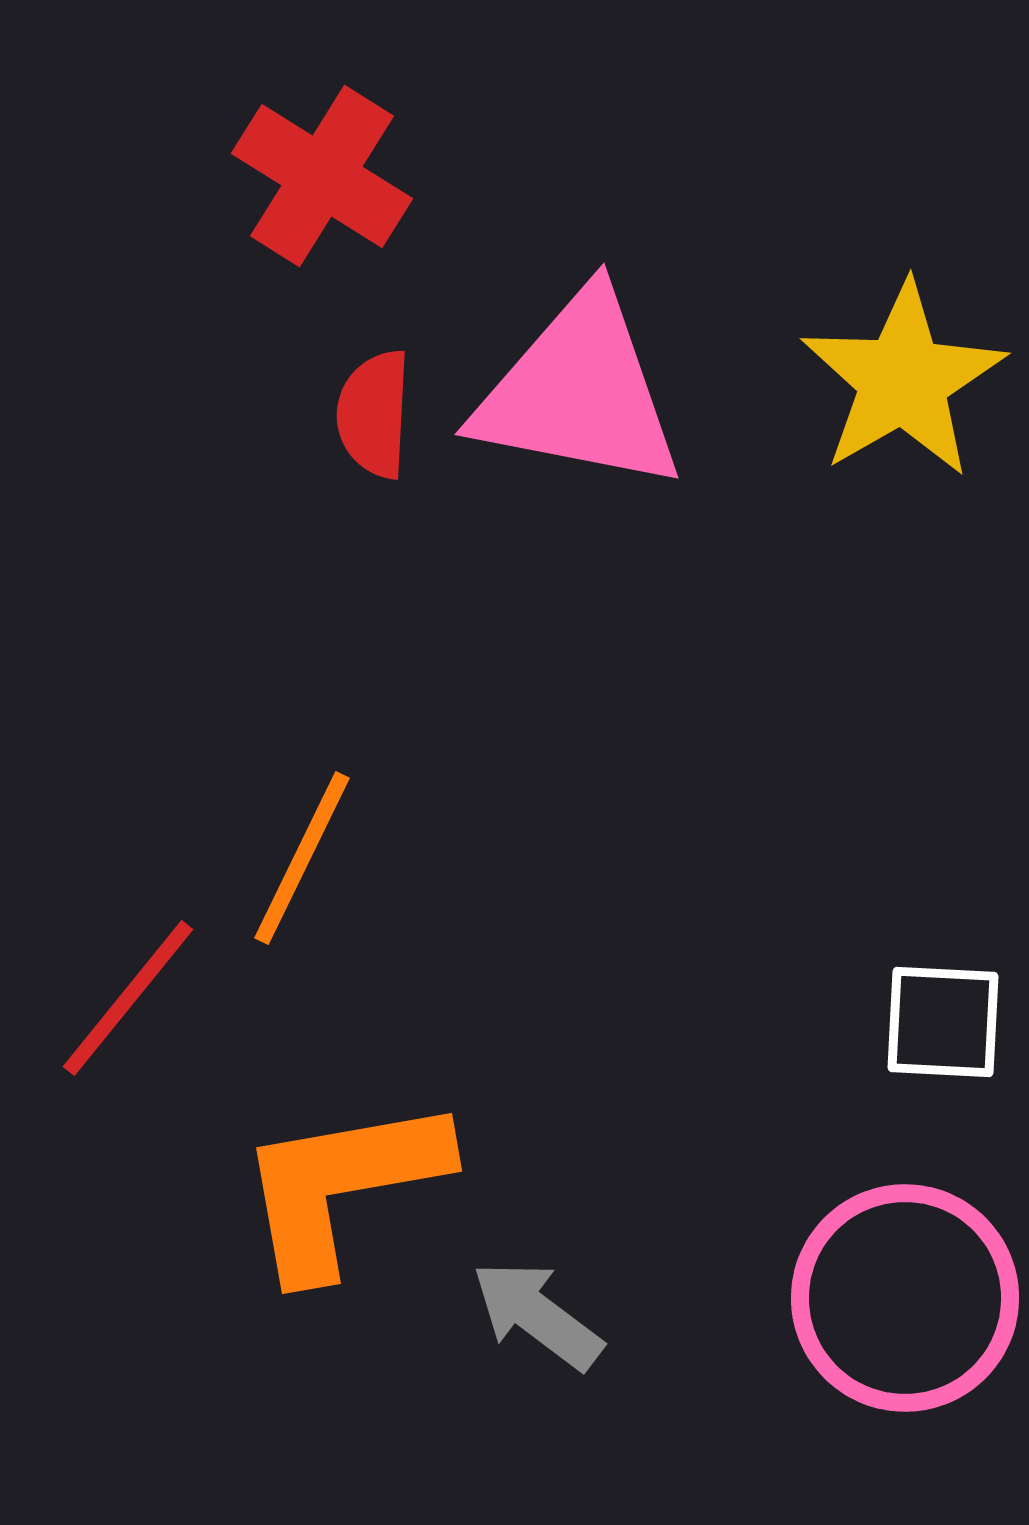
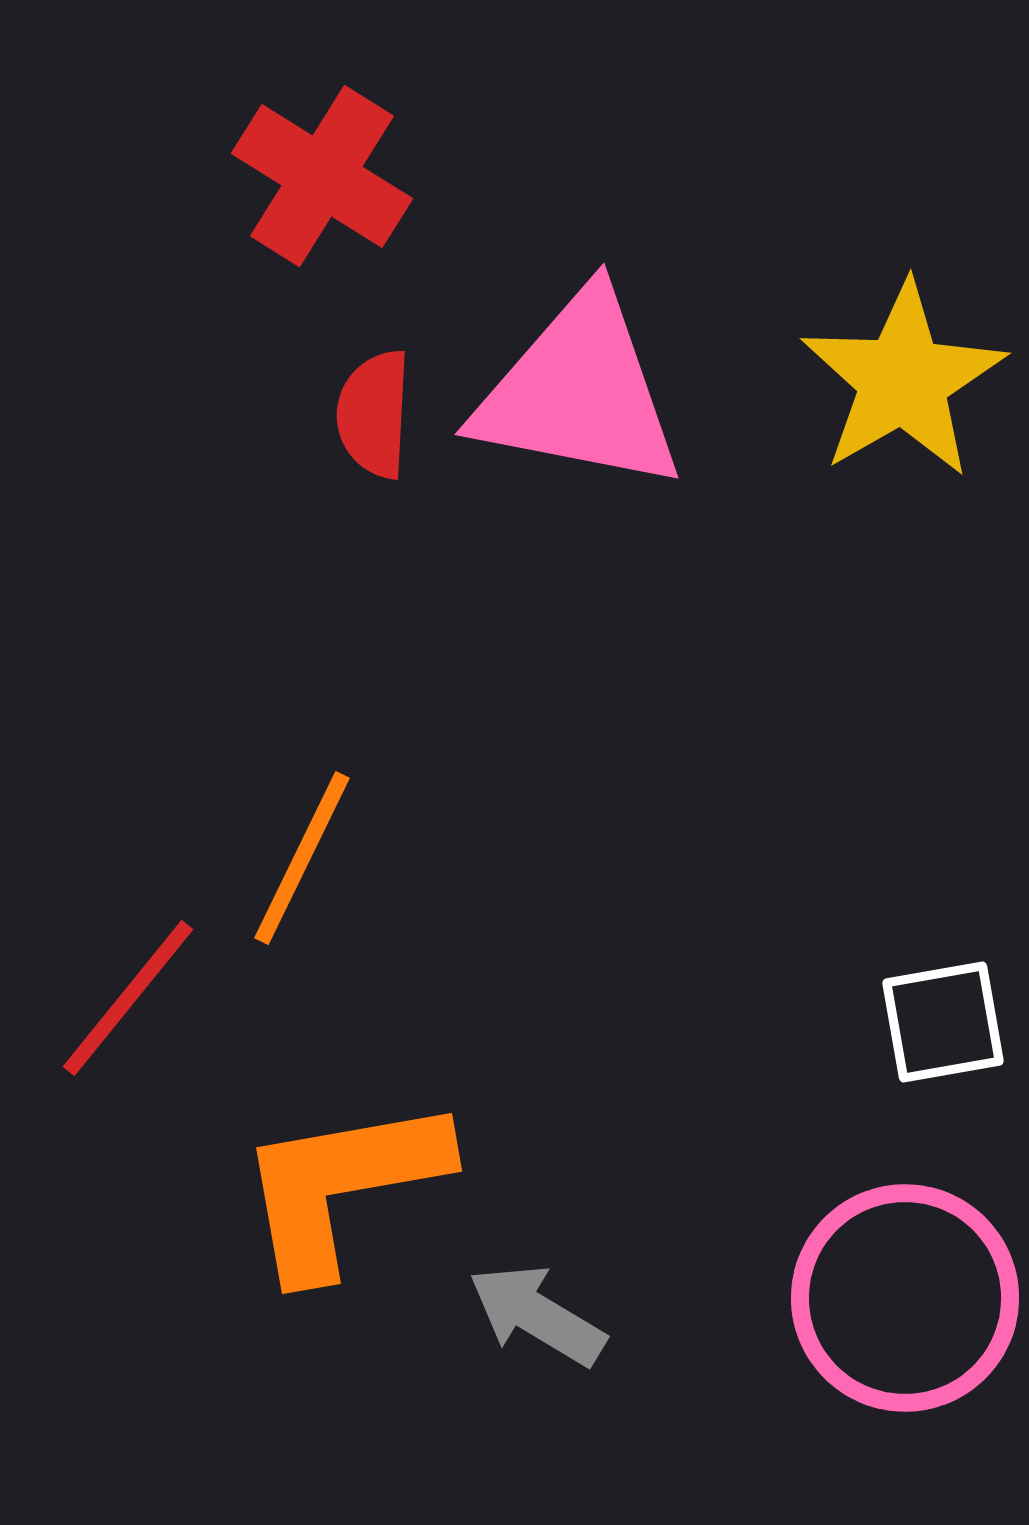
white square: rotated 13 degrees counterclockwise
gray arrow: rotated 6 degrees counterclockwise
